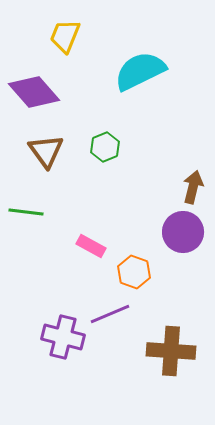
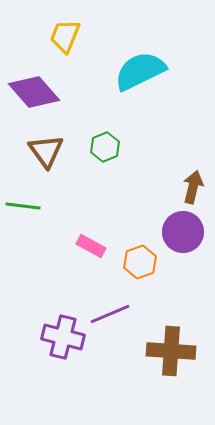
green line: moved 3 px left, 6 px up
orange hexagon: moved 6 px right, 10 px up; rotated 20 degrees clockwise
